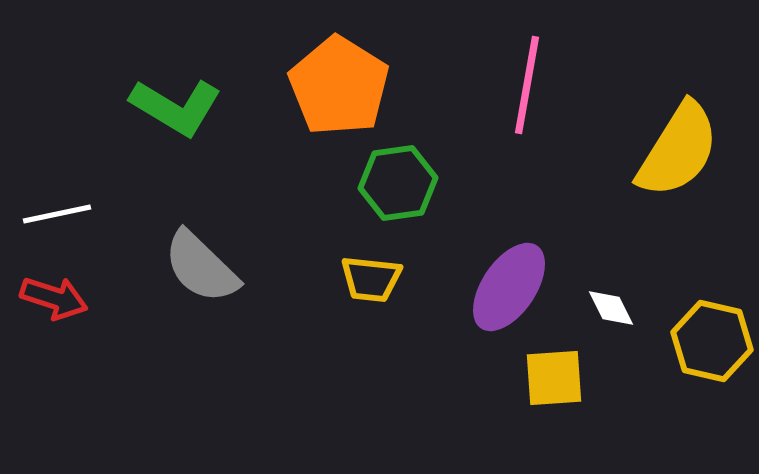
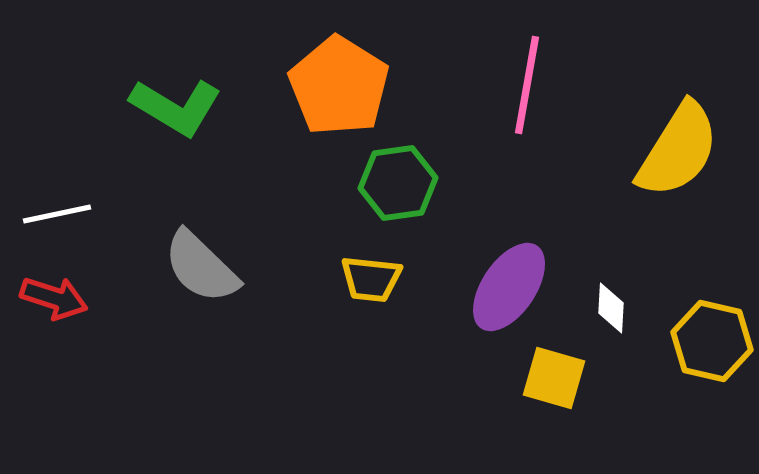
white diamond: rotated 30 degrees clockwise
yellow square: rotated 20 degrees clockwise
